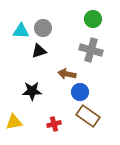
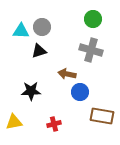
gray circle: moved 1 px left, 1 px up
black star: moved 1 px left
brown rectangle: moved 14 px right; rotated 25 degrees counterclockwise
